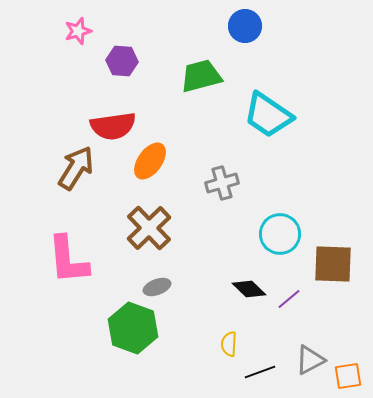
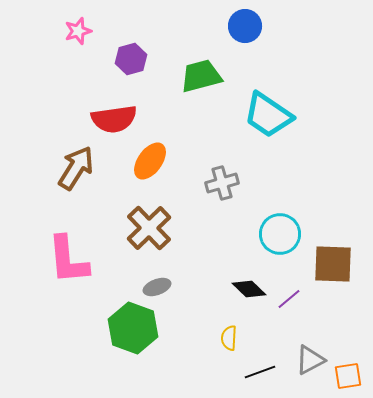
purple hexagon: moved 9 px right, 2 px up; rotated 20 degrees counterclockwise
red semicircle: moved 1 px right, 7 px up
yellow semicircle: moved 6 px up
